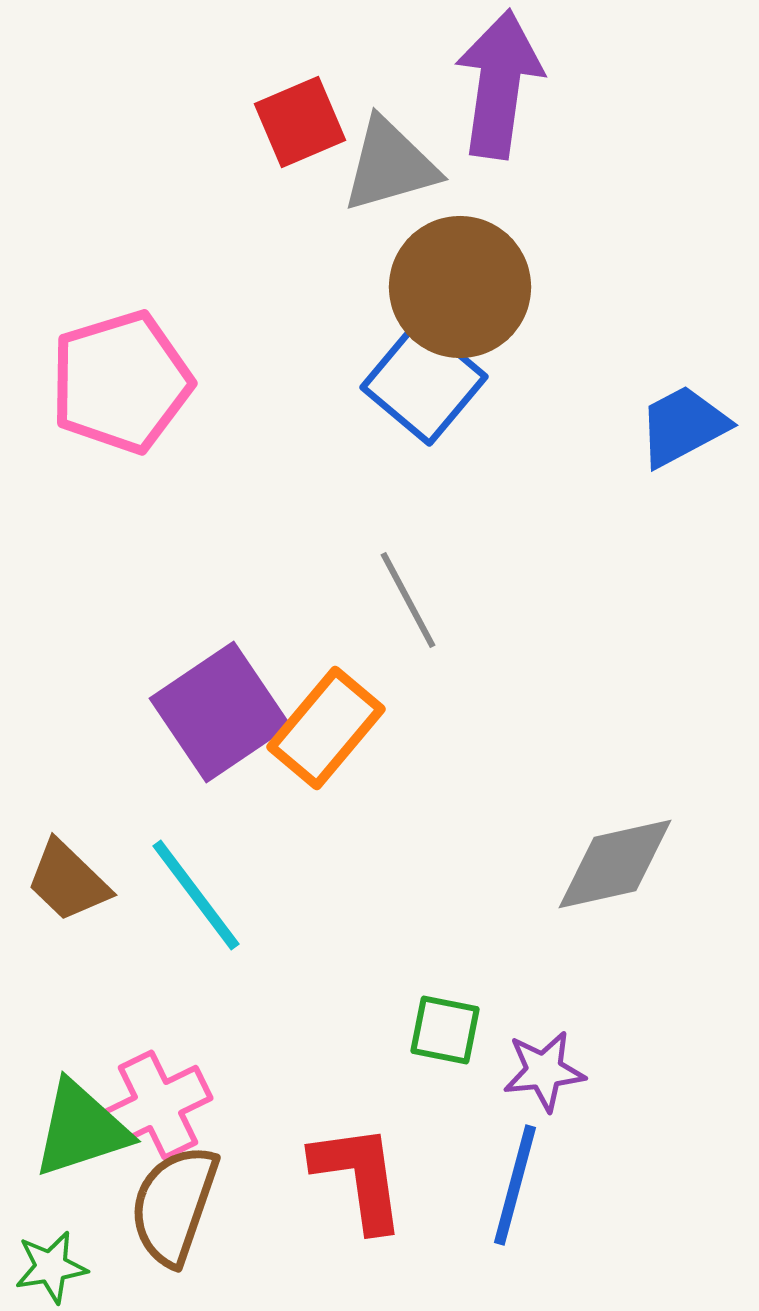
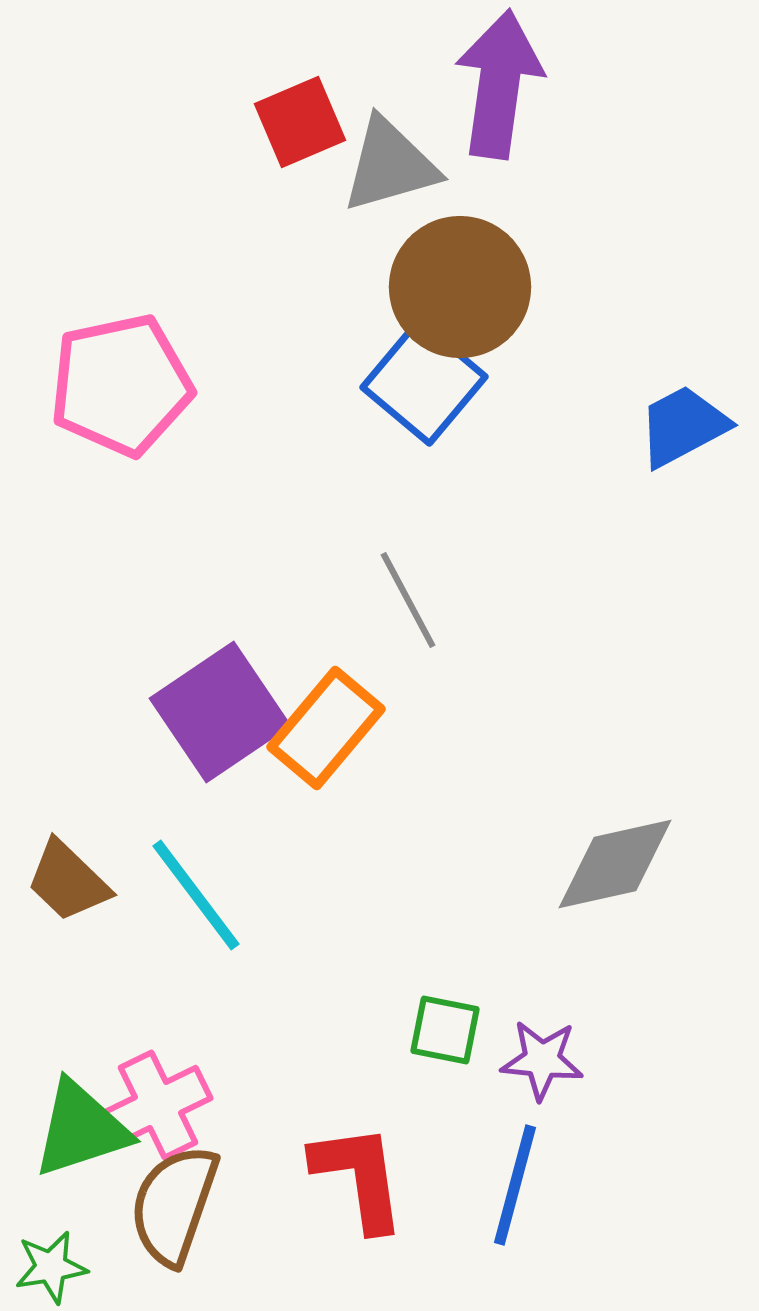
pink pentagon: moved 3 px down; rotated 5 degrees clockwise
purple star: moved 2 px left, 11 px up; rotated 12 degrees clockwise
